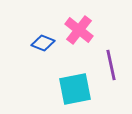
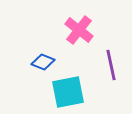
blue diamond: moved 19 px down
cyan square: moved 7 px left, 3 px down
